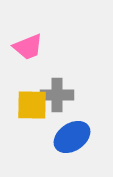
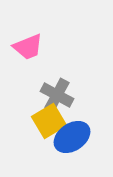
gray cross: rotated 28 degrees clockwise
yellow square: moved 17 px right, 16 px down; rotated 32 degrees counterclockwise
